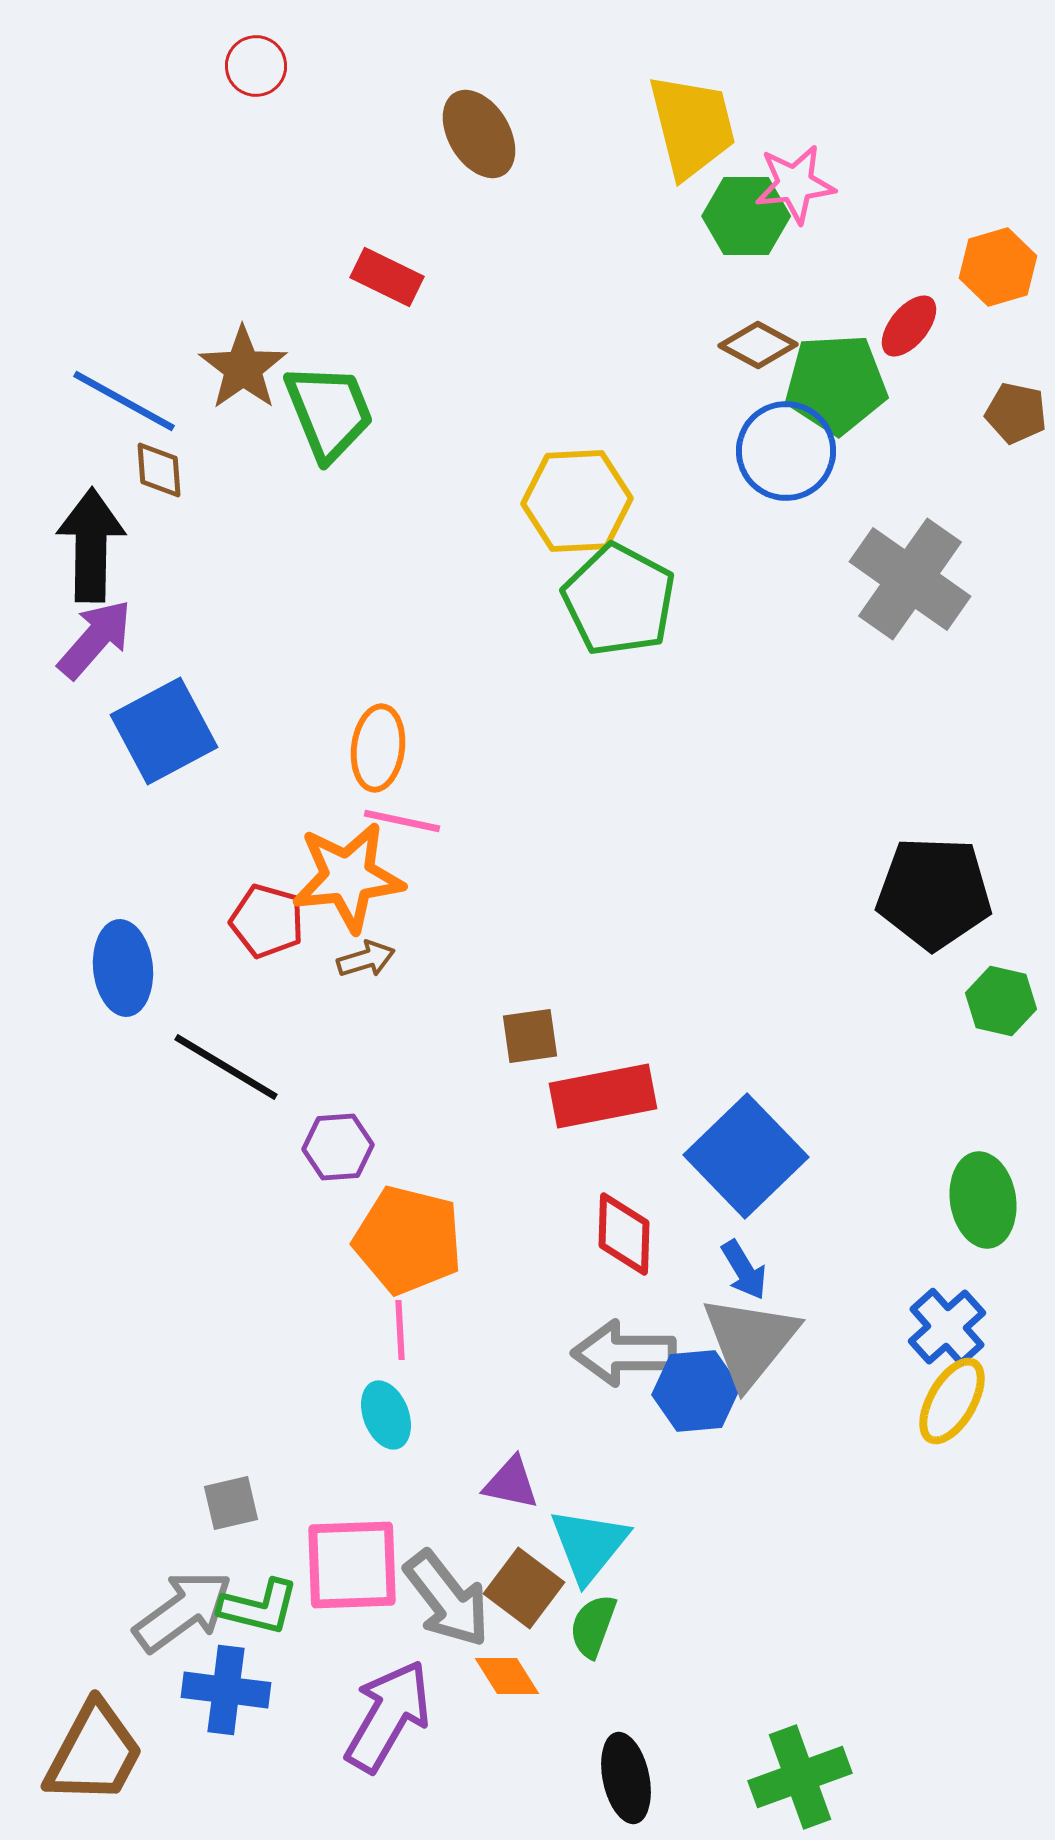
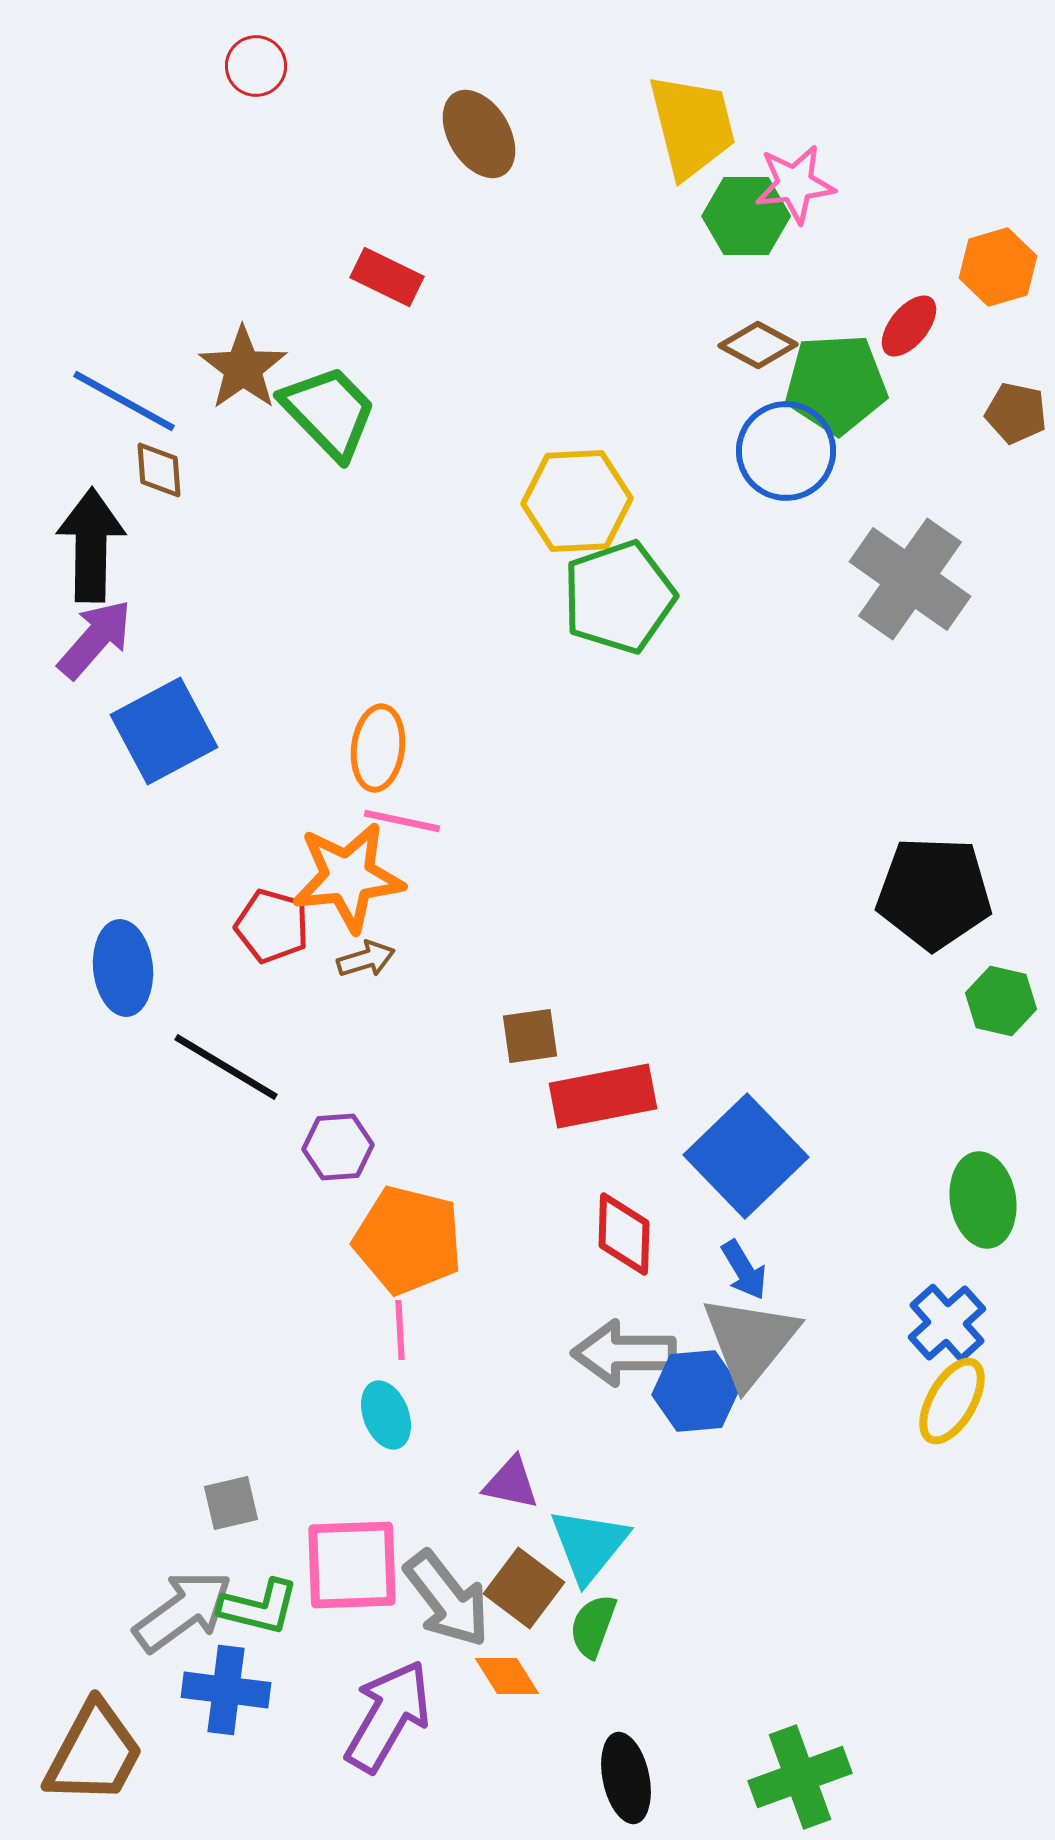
green trapezoid at (329, 412): rotated 22 degrees counterclockwise
green pentagon at (619, 600): moved 3 px up; rotated 25 degrees clockwise
red pentagon at (267, 921): moved 5 px right, 5 px down
blue cross at (947, 1327): moved 4 px up
